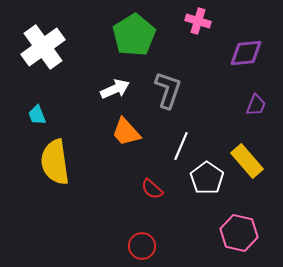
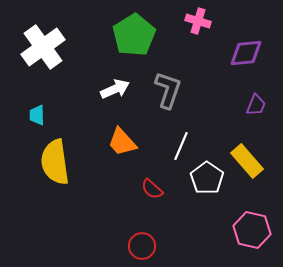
cyan trapezoid: rotated 20 degrees clockwise
orange trapezoid: moved 4 px left, 10 px down
pink hexagon: moved 13 px right, 3 px up
